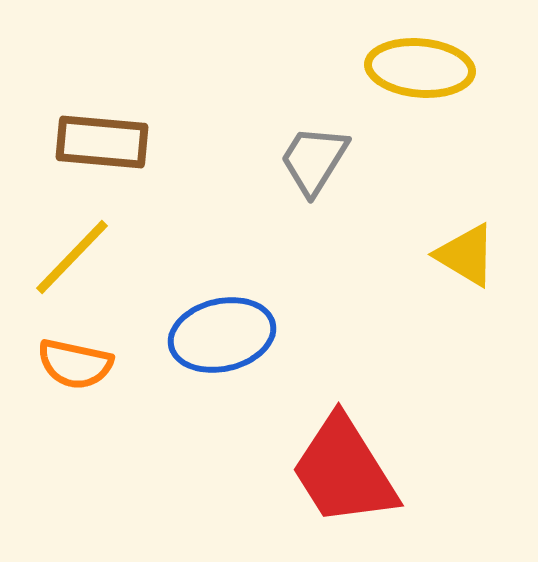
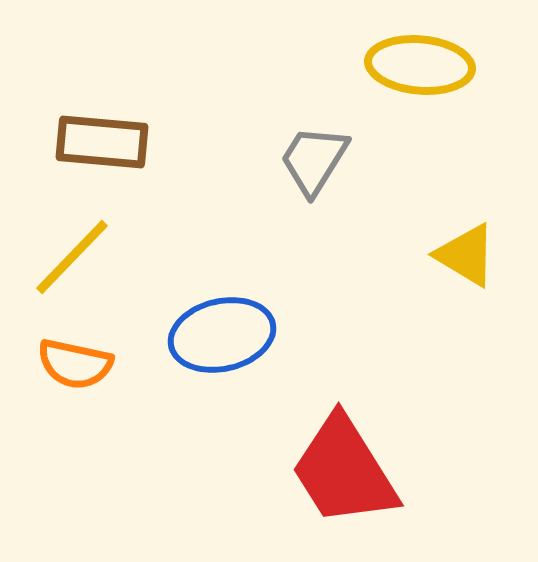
yellow ellipse: moved 3 px up
